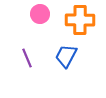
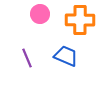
blue trapezoid: rotated 85 degrees clockwise
